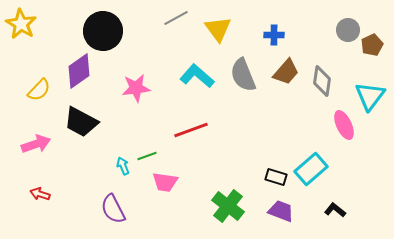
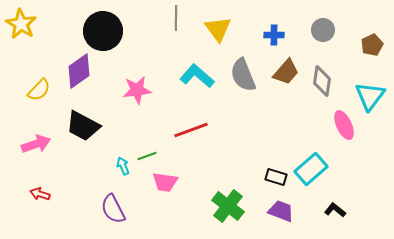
gray line: rotated 60 degrees counterclockwise
gray circle: moved 25 px left
pink star: moved 1 px right, 2 px down
black trapezoid: moved 2 px right, 4 px down
